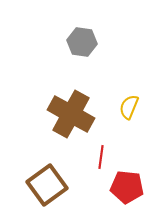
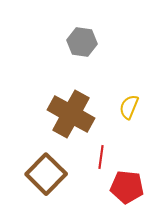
brown square: moved 1 px left, 11 px up; rotated 9 degrees counterclockwise
